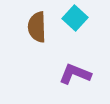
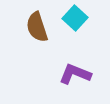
brown semicircle: rotated 16 degrees counterclockwise
